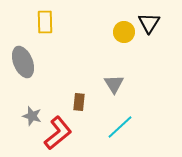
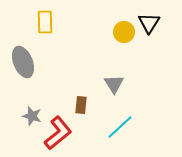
brown rectangle: moved 2 px right, 3 px down
